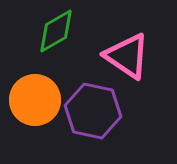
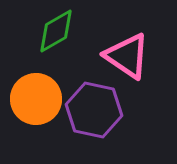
orange circle: moved 1 px right, 1 px up
purple hexagon: moved 1 px right, 1 px up
